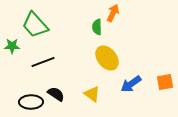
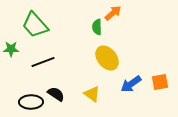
orange arrow: rotated 24 degrees clockwise
green star: moved 1 px left, 3 px down
orange square: moved 5 px left
